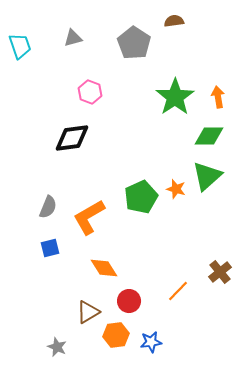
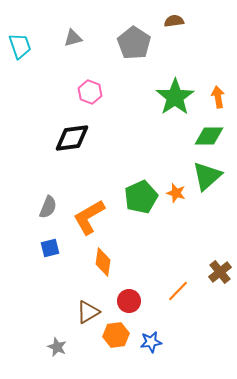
orange star: moved 4 px down
orange diamond: moved 1 px left, 6 px up; rotated 40 degrees clockwise
